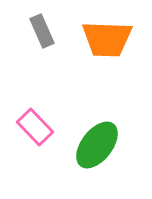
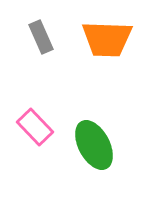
gray rectangle: moved 1 px left, 6 px down
green ellipse: moved 3 px left; rotated 66 degrees counterclockwise
